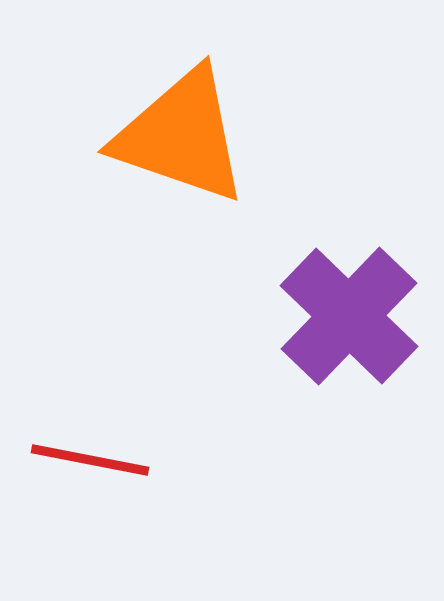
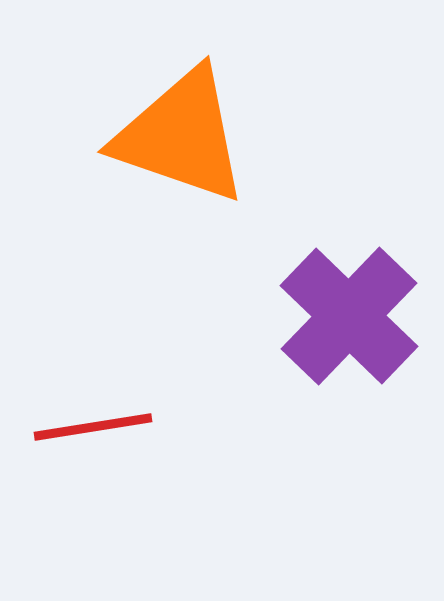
red line: moved 3 px right, 33 px up; rotated 20 degrees counterclockwise
